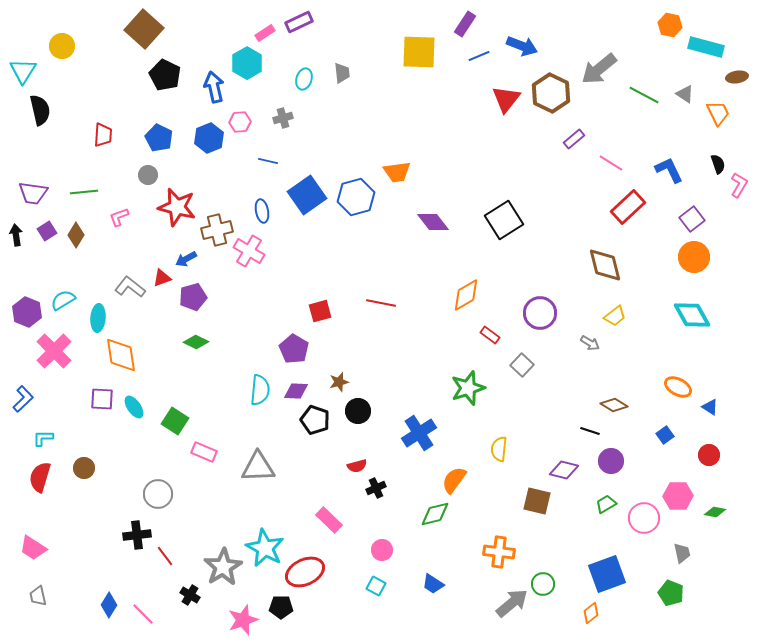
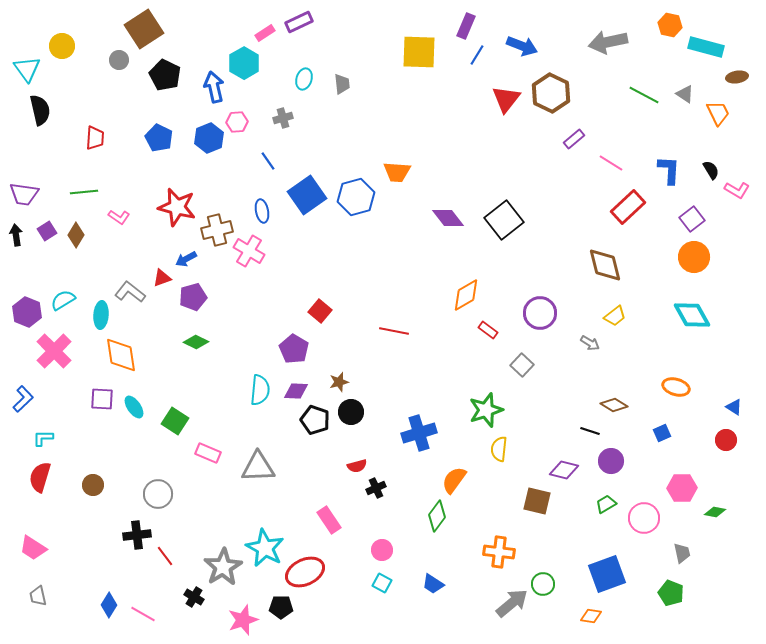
purple rectangle at (465, 24): moved 1 px right, 2 px down; rotated 10 degrees counterclockwise
brown square at (144, 29): rotated 15 degrees clockwise
blue line at (479, 56): moved 2 px left, 1 px up; rotated 35 degrees counterclockwise
cyan hexagon at (247, 63): moved 3 px left
gray arrow at (599, 69): moved 9 px right, 27 px up; rotated 27 degrees clockwise
cyan triangle at (23, 71): moved 4 px right, 2 px up; rotated 8 degrees counterclockwise
gray trapezoid at (342, 73): moved 11 px down
pink hexagon at (240, 122): moved 3 px left
red trapezoid at (103, 135): moved 8 px left, 3 px down
blue line at (268, 161): rotated 42 degrees clockwise
black semicircle at (718, 164): moved 7 px left, 6 px down; rotated 12 degrees counterclockwise
blue L-shape at (669, 170): rotated 28 degrees clockwise
orange trapezoid at (397, 172): rotated 12 degrees clockwise
gray circle at (148, 175): moved 29 px left, 115 px up
pink L-shape at (739, 185): moved 2 px left, 5 px down; rotated 90 degrees clockwise
purple trapezoid at (33, 193): moved 9 px left, 1 px down
pink L-shape at (119, 217): rotated 125 degrees counterclockwise
black square at (504, 220): rotated 6 degrees counterclockwise
purple diamond at (433, 222): moved 15 px right, 4 px up
gray L-shape at (130, 287): moved 5 px down
red line at (381, 303): moved 13 px right, 28 px down
red square at (320, 311): rotated 35 degrees counterclockwise
cyan ellipse at (98, 318): moved 3 px right, 3 px up
red rectangle at (490, 335): moved 2 px left, 5 px up
orange ellipse at (678, 387): moved 2 px left; rotated 12 degrees counterclockwise
green star at (468, 388): moved 18 px right, 22 px down
blue triangle at (710, 407): moved 24 px right
black circle at (358, 411): moved 7 px left, 1 px down
blue cross at (419, 433): rotated 16 degrees clockwise
blue square at (665, 435): moved 3 px left, 2 px up; rotated 12 degrees clockwise
pink rectangle at (204, 452): moved 4 px right, 1 px down
red circle at (709, 455): moved 17 px right, 15 px up
brown circle at (84, 468): moved 9 px right, 17 px down
pink hexagon at (678, 496): moved 4 px right, 8 px up
green diamond at (435, 514): moved 2 px right, 2 px down; rotated 40 degrees counterclockwise
pink rectangle at (329, 520): rotated 12 degrees clockwise
cyan square at (376, 586): moved 6 px right, 3 px up
black cross at (190, 595): moved 4 px right, 2 px down
orange diamond at (591, 613): moved 3 px down; rotated 45 degrees clockwise
pink line at (143, 614): rotated 15 degrees counterclockwise
